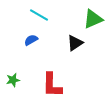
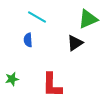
cyan line: moved 2 px left, 2 px down
green triangle: moved 5 px left
blue semicircle: moved 3 px left; rotated 64 degrees counterclockwise
green star: moved 1 px left, 1 px up
